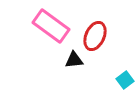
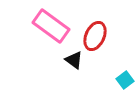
black triangle: rotated 42 degrees clockwise
